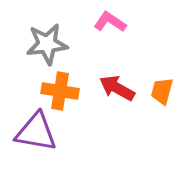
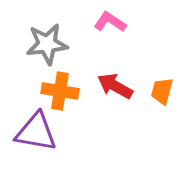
red arrow: moved 2 px left, 2 px up
